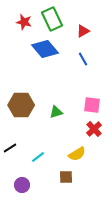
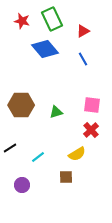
red star: moved 2 px left, 1 px up
red cross: moved 3 px left, 1 px down
